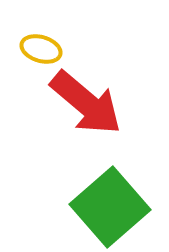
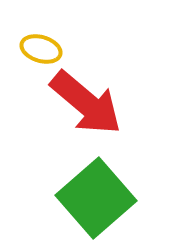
green square: moved 14 px left, 9 px up
